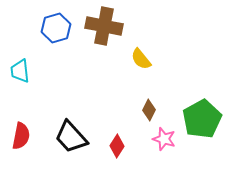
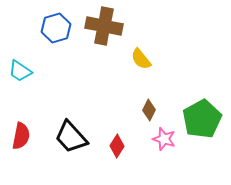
cyan trapezoid: rotated 50 degrees counterclockwise
